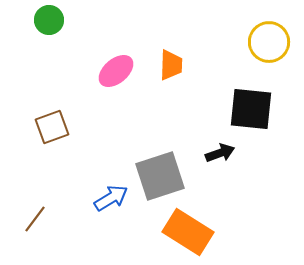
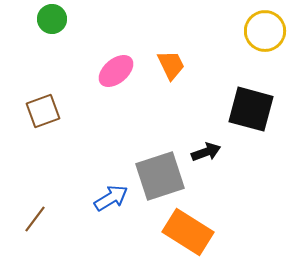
green circle: moved 3 px right, 1 px up
yellow circle: moved 4 px left, 11 px up
orange trapezoid: rotated 28 degrees counterclockwise
black square: rotated 9 degrees clockwise
brown square: moved 9 px left, 16 px up
black arrow: moved 14 px left, 1 px up
